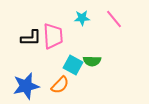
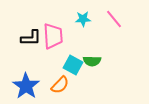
cyan star: moved 1 px right, 1 px down
blue star: rotated 24 degrees counterclockwise
